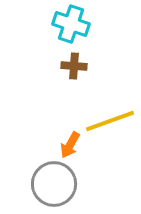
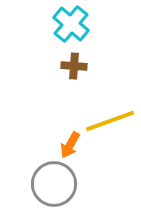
cyan cross: rotated 21 degrees clockwise
